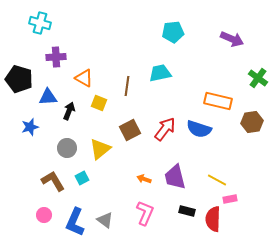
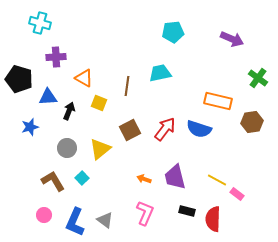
cyan square: rotated 16 degrees counterclockwise
pink rectangle: moved 7 px right, 5 px up; rotated 48 degrees clockwise
